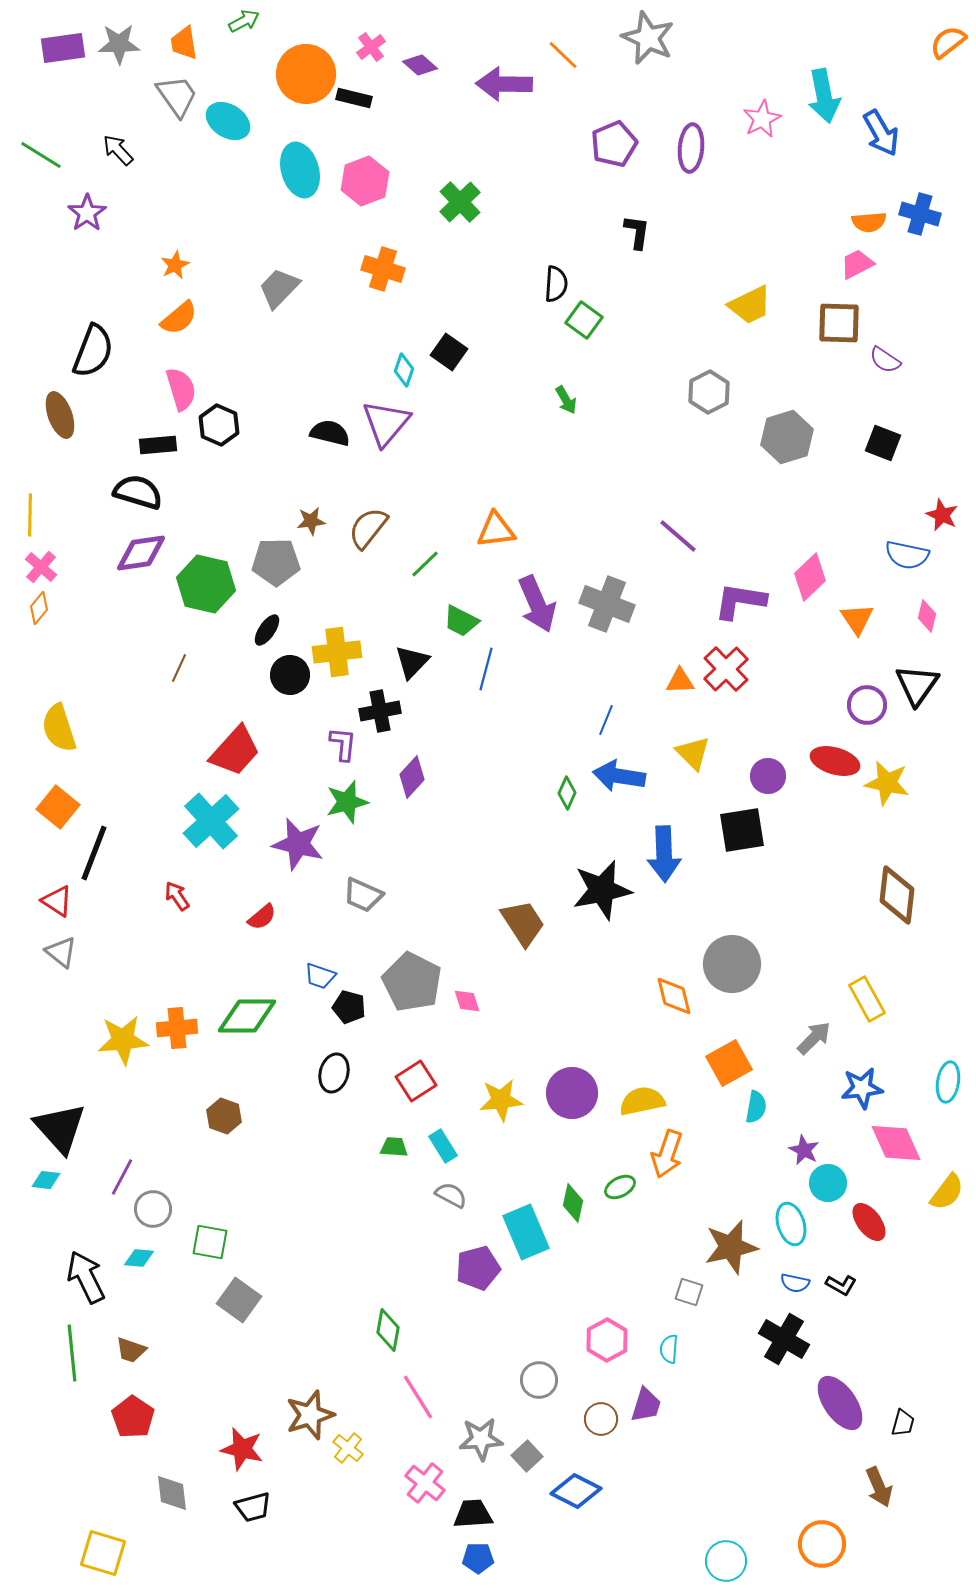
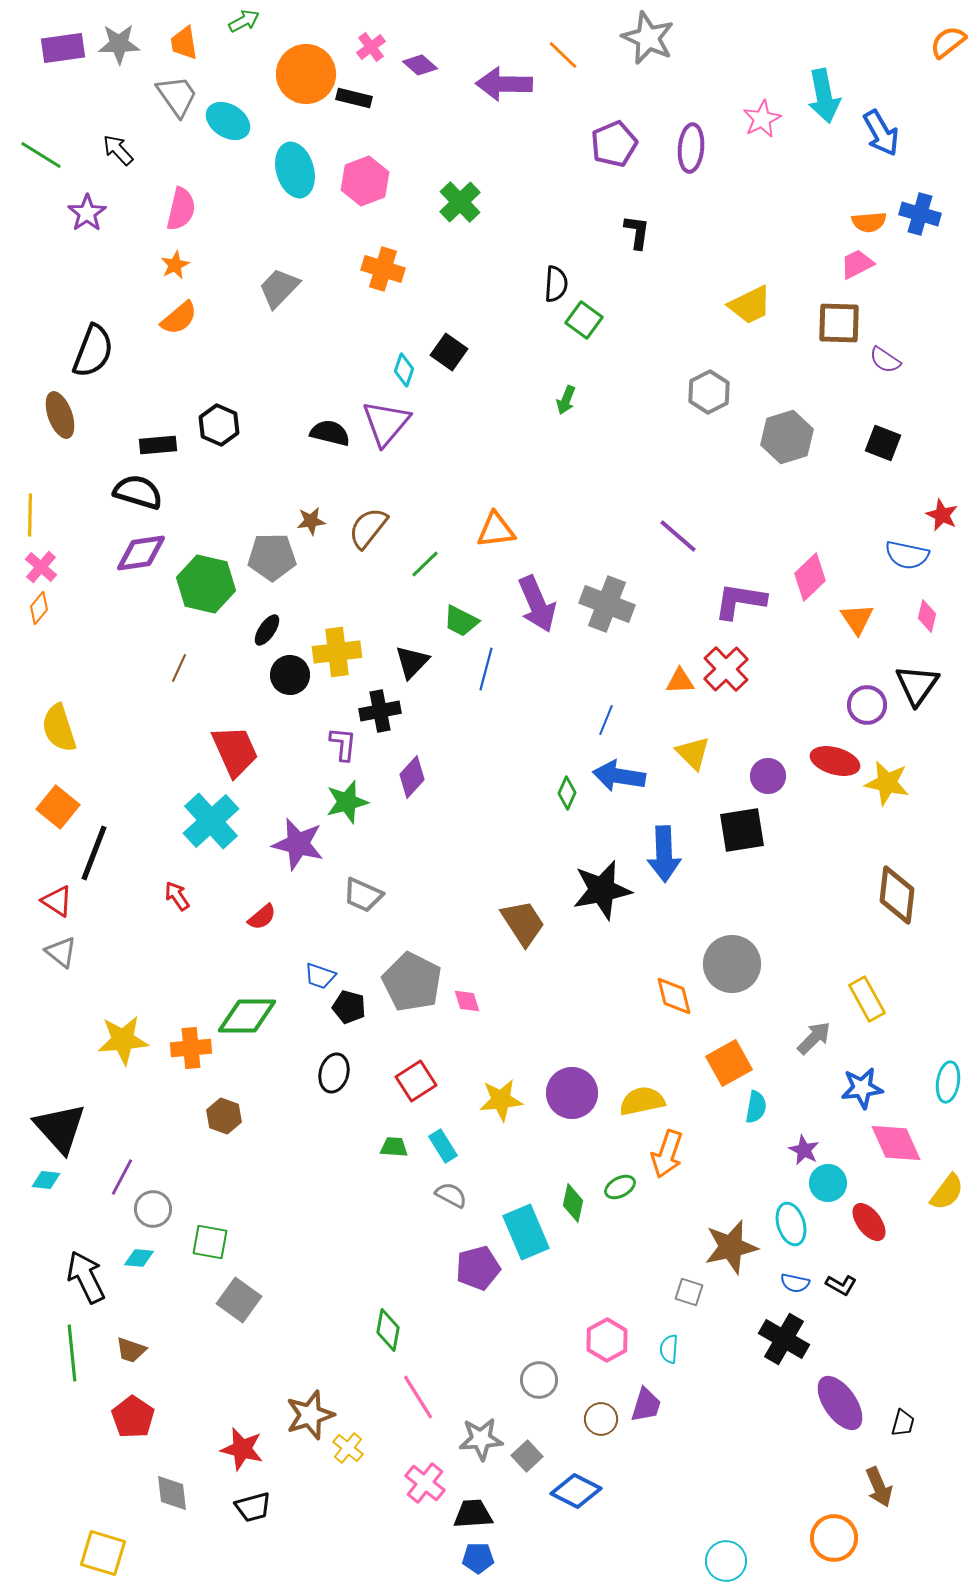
cyan ellipse at (300, 170): moved 5 px left
pink semicircle at (181, 389): moved 180 px up; rotated 30 degrees clockwise
green arrow at (566, 400): rotated 52 degrees clockwise
gray pentagon at (276, 562): moved 4 px left, 5 px up
red trapezoid at (235, 751): rotated 66 degrees counterclockwise
orange cross at (177, 1028): moved 14 px right, 20 px down
orange circle at (822, 1544): moved 12 px right, 6 px up
